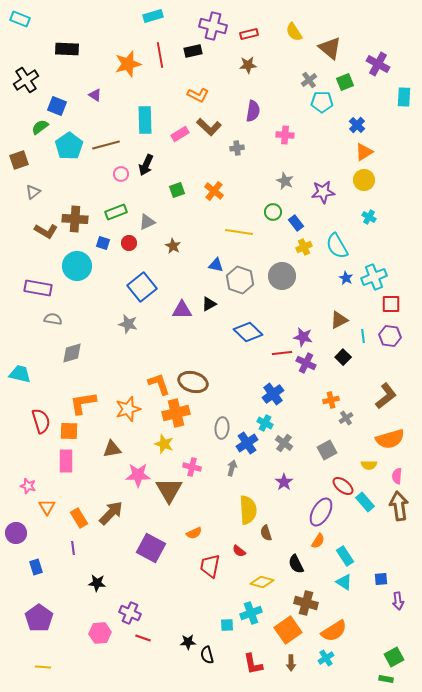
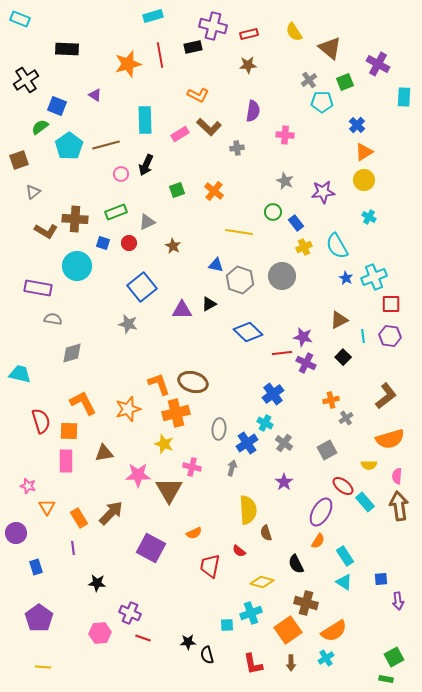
black rectangle at (193, 51): moved 4 px up
orange L-shape at (83, 403): rotated 72 degrees clockwise
gray ellipse at (222, 428): moved 3 px left, 1 px down
brown triangle at (112, 449): moved 8 px left, 4 px down
